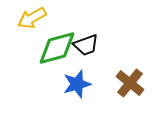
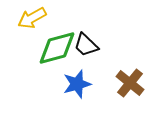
black trapezoid: rotated 64 degrees clockwise
